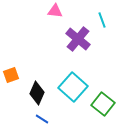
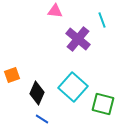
orange square: moved 1 px right
green square: rotated 25 degrees counterclockwise
